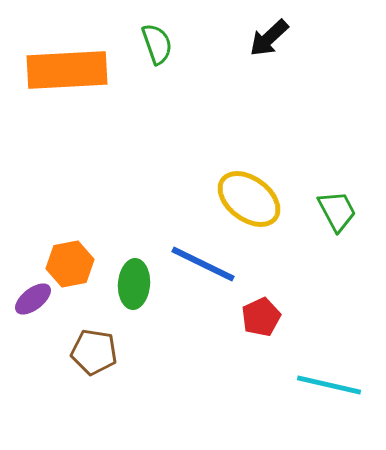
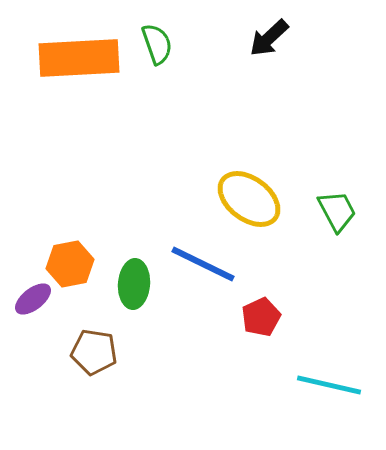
orange rectangle: moved 12 px right, 12 px up
